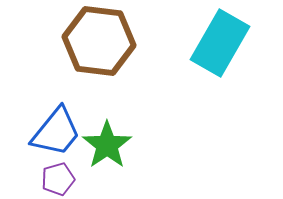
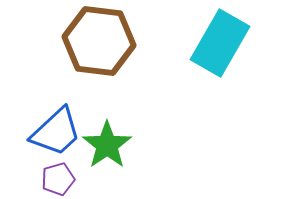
blue trapezoid: rotated 8 degrees clockwise
